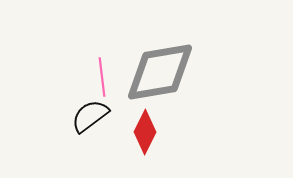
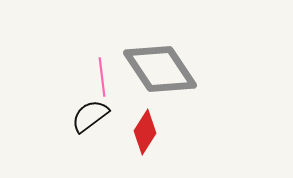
gray diamond: moved 3 px up; rotated 66 degrees clockwise
red diamond: rotated 6 degrees clockwise
